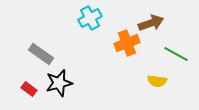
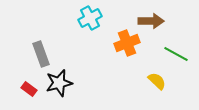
brown arrow: moved 2 px up; rotated 20 degrees clockwise
gray rectangle: rotated 35 degrees clockwise
yellow semicircle: rotated 144 degrees counterclockwise
